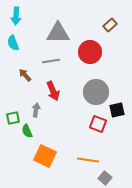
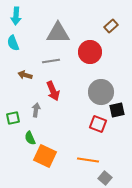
brown rectangle: moved 1 px right, 1 px down
brown arrow: rotated 32 degrees counterclockwise
gray circle: moved 5 px right
green semicircle: moved 3 px right, 7 px down
